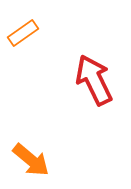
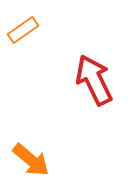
orange rectangle: moved 3 px up
